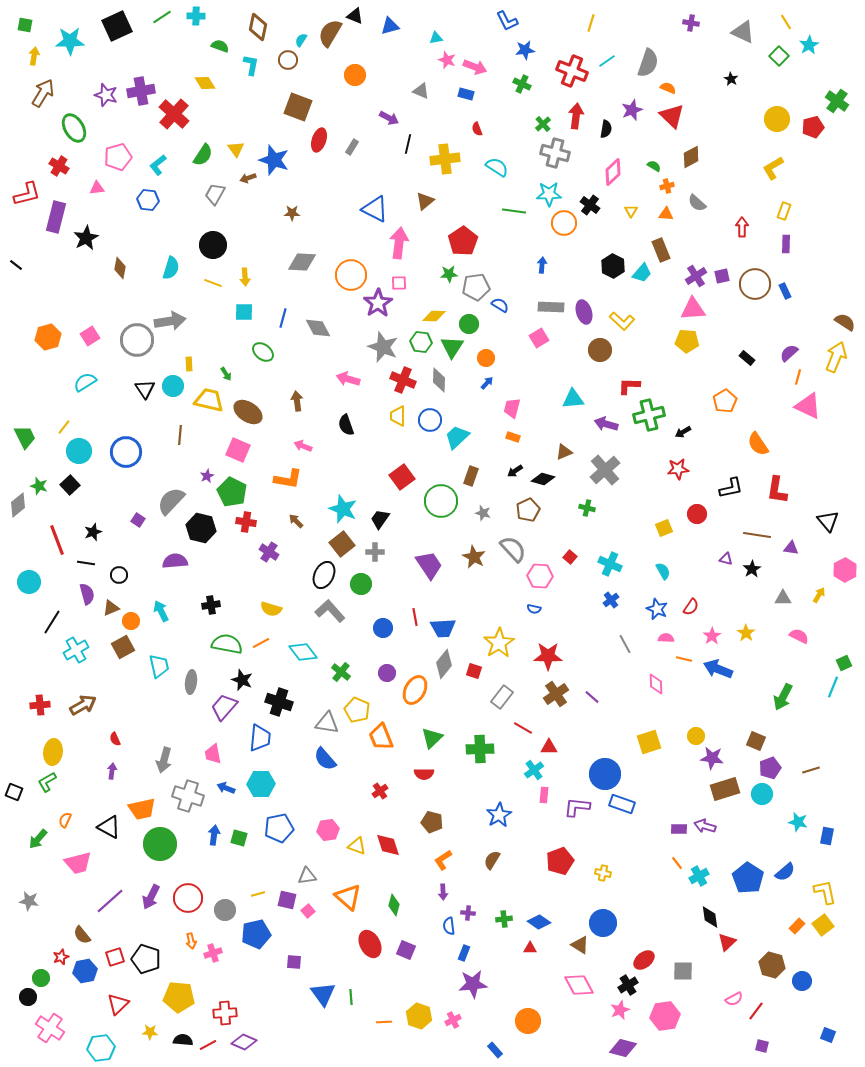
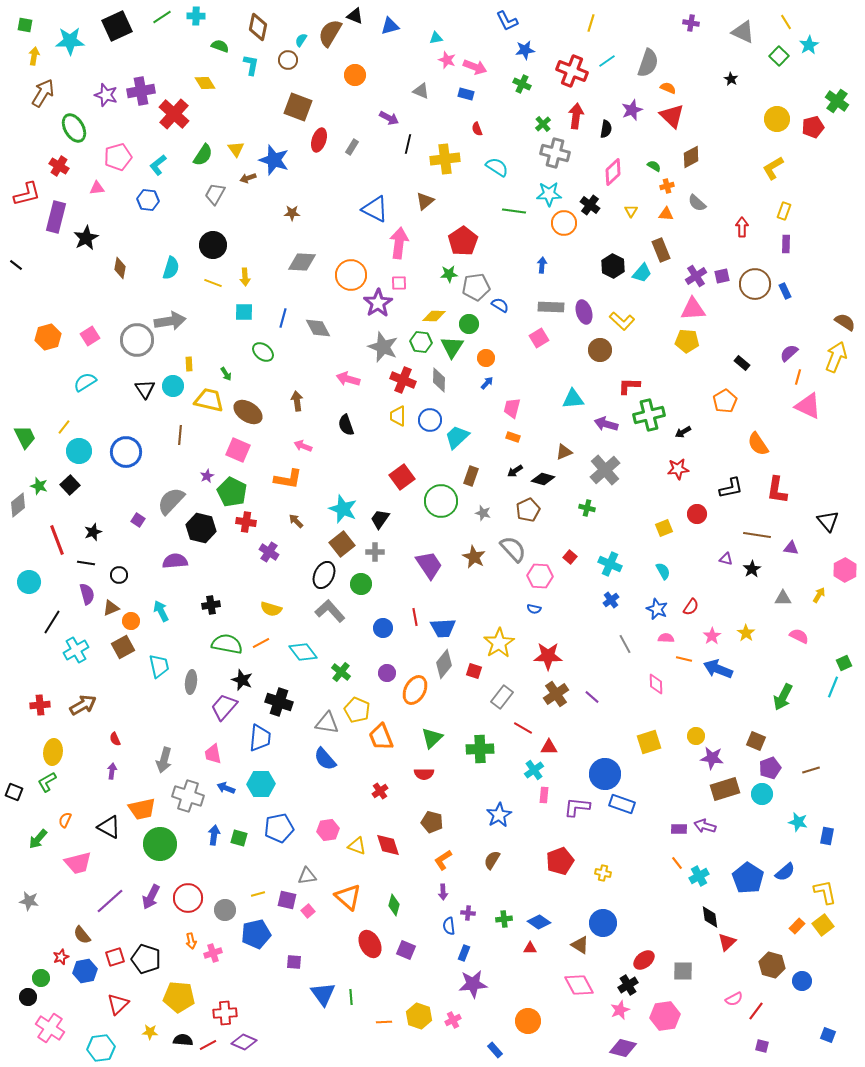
black rectangle at (747, 358): moved 5 px left, 5 px down
